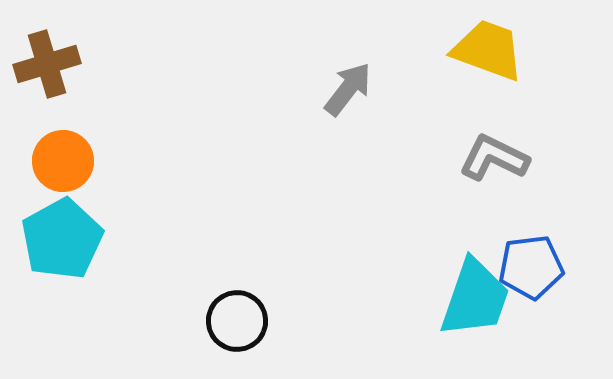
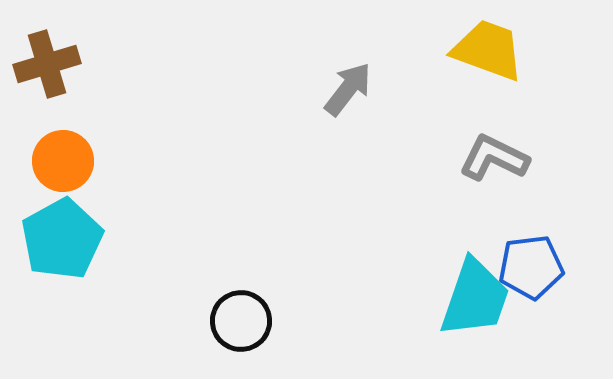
black circle: moved 4 px right
